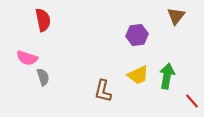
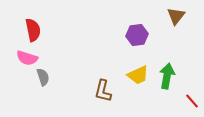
red semicircle: moved 10 px left, 10 px down
